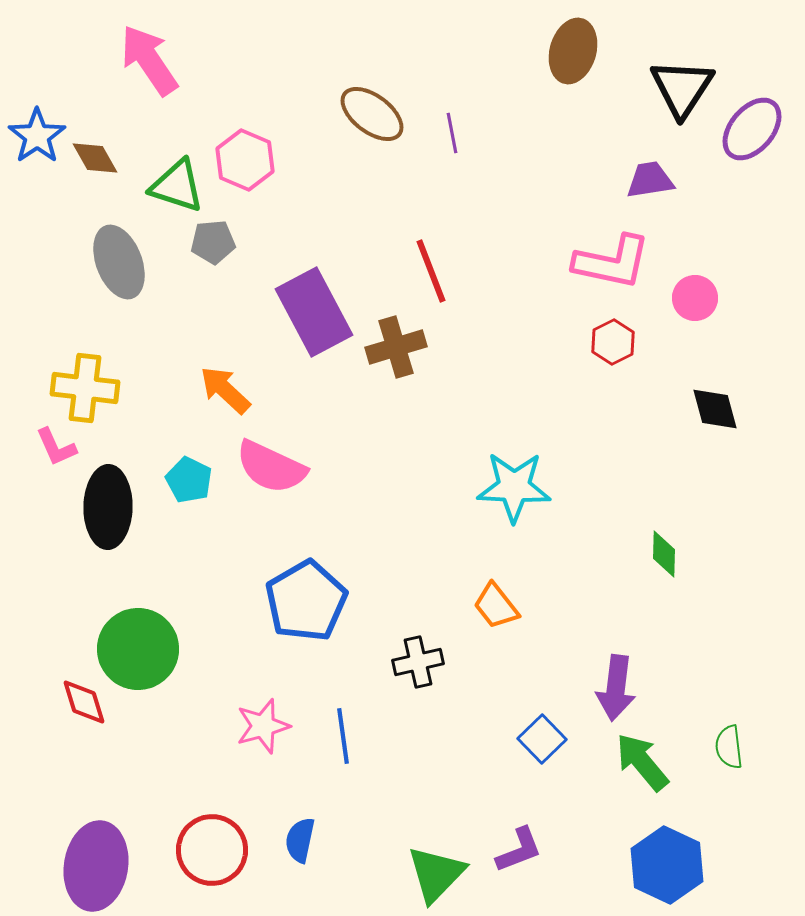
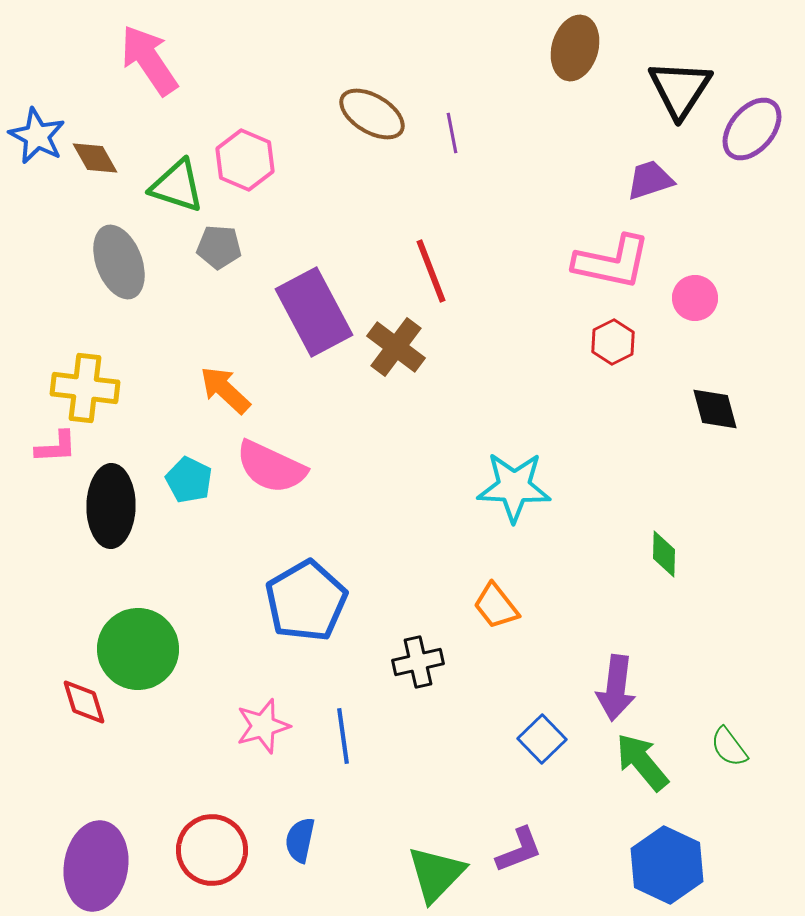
brown ellipse at (573, 51): moved 2 px right, 3 px up
black triangle at (682, 88): moved 2 px left, 1 px down
brown ellipse at (372, 114): rotated 6 degrees counterclockwise
blue star at (37, 136): rotated 10 degrees counterclockwise
purple trapezoid at (650, 180): rotated 9 degrees counterclockwise
gray pentagon at (213, 242): moved 6 px right, 5 px down; rotated 9 degrees clockwise
brown cross at (396, 347): rotated 36 degrees counterclockwise
pink L-shape at (56, 447): rotated 69 degrees counterclockwise
black ellipse at (108, 507): moved 3 px right, 1 px up
green semicircle at (729, 747): rotated 30 degrees counterclockwise
